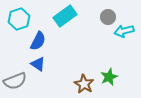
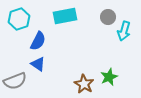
cyan rectangle: rotated 25 degrees clockwise
cyan arrow: rotated 60 degrees counterclockwise
